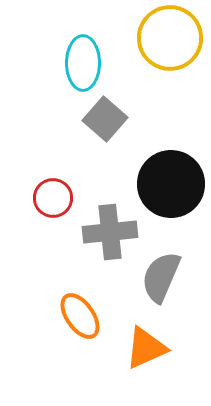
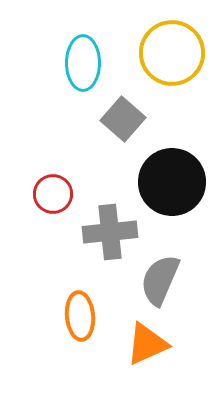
yellow circle: moved 2 px right, 15 px down
gray square: moved 18 px right
black circle: moved 1 px right, 2 px up
red circle: moved 4 px up
gray semicircle: moved 1 px left, 3 px down
orange ellipse: rotated 30 degrees clockwise
orange triangle: moved 1 px right, 4 px up
